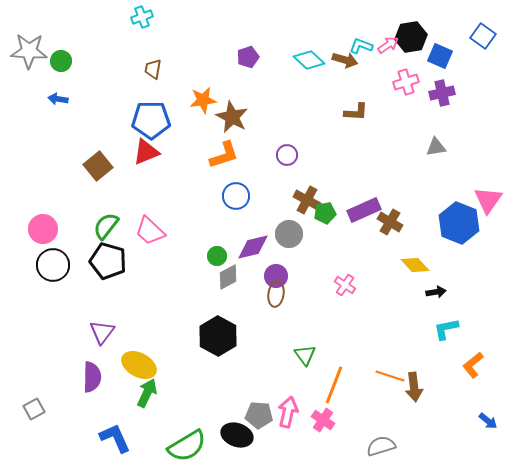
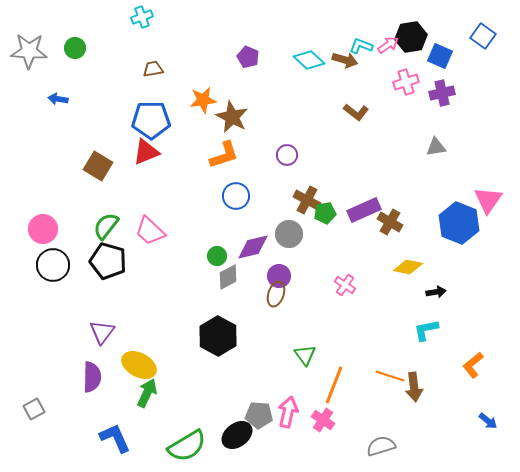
purple pentagon at (248, 57): rotated 30 degrees counterclockwise
green circle at (61, 61): moved 14 px right, 13 px up
brown trapezoid at (153, 69): rotated 70 degrees clockwise
brown L-shape at (356, 112): rotated 35 degrees clockwise
brown square at (98, 166): rotated 20 degrees counterclockwise
yellow diamond at (415, 265): moved 7 px left, 2 px down; rotated 36 degrees counterclockwise
purple circle at (276, 276): moved 3 px right
brown ellipse at (276, 294): rotated 10 degrees clockwise
cyan L-shape at (446, 329): moved 20 px left, 1 px down
black ellipse at (237, 435): rotated 56 degrees counterclockwise
